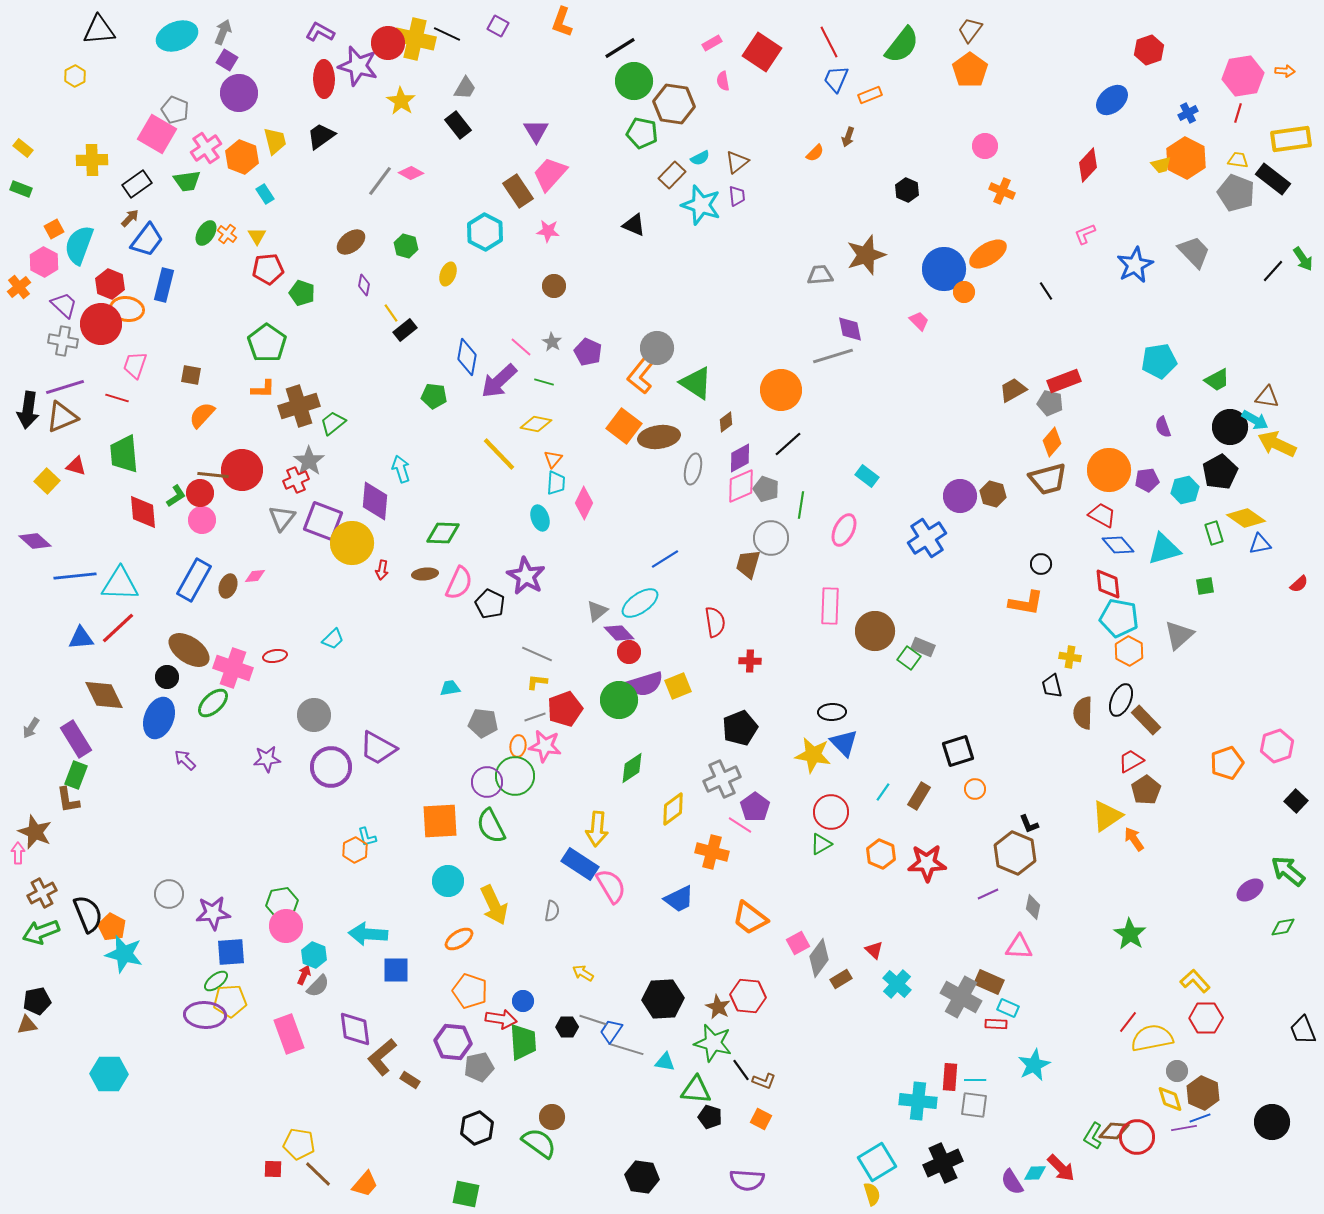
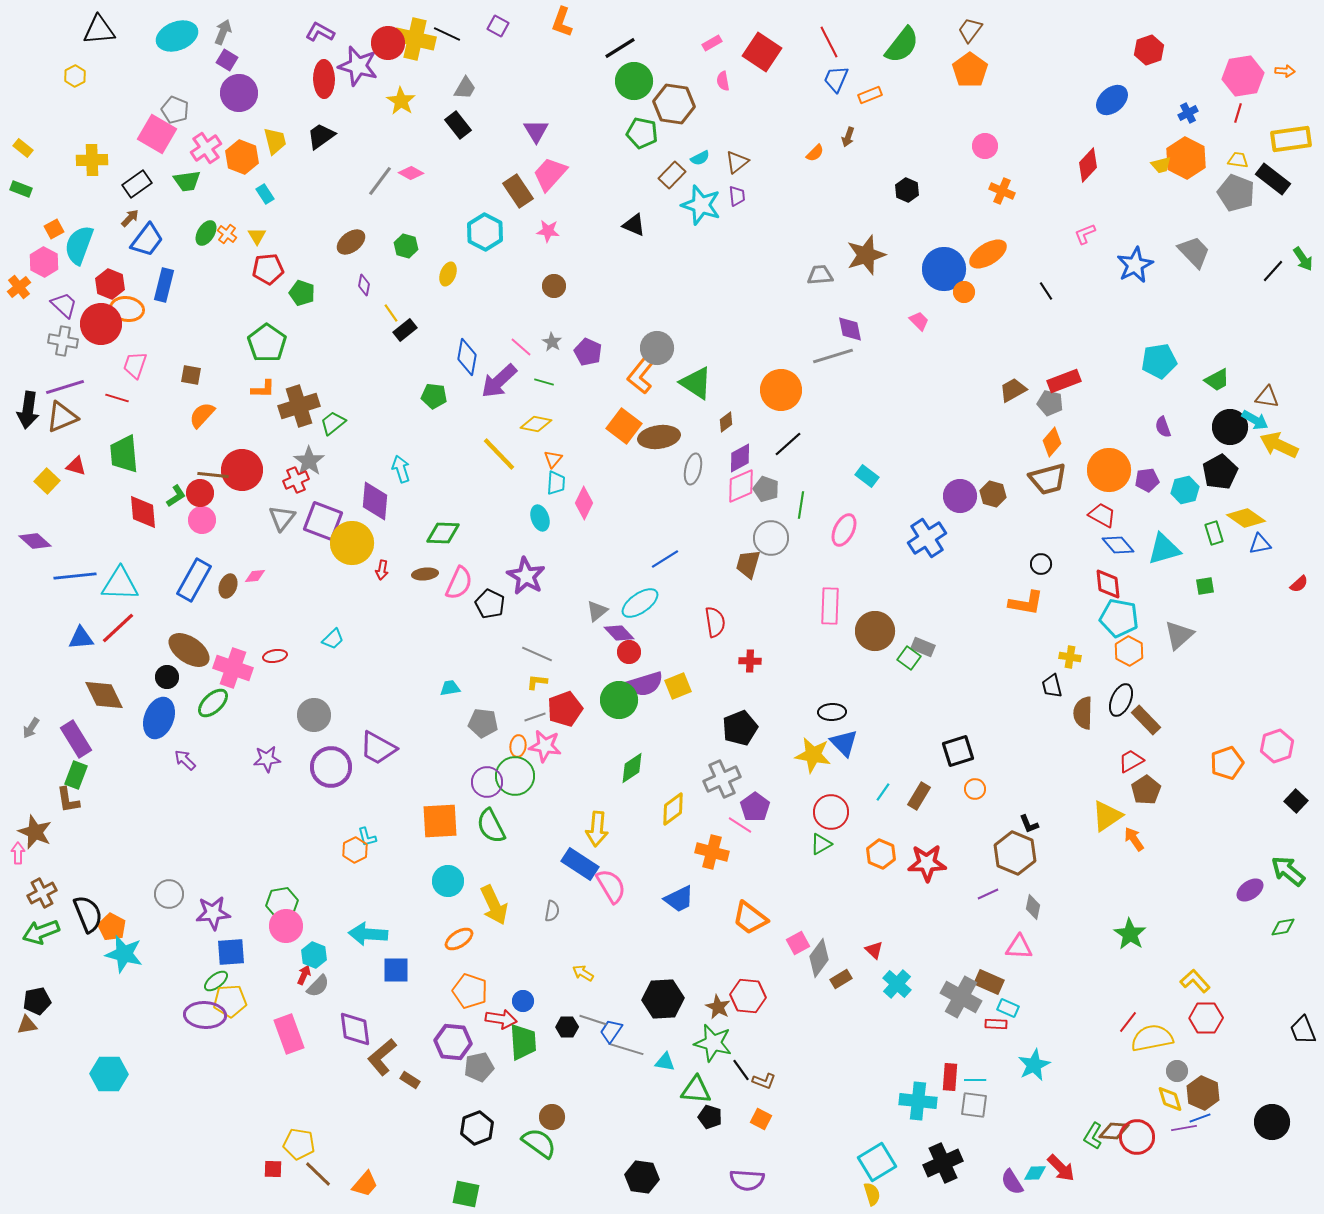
yellow arrow at (1277, 444): moved 2 px right, 1 px down
